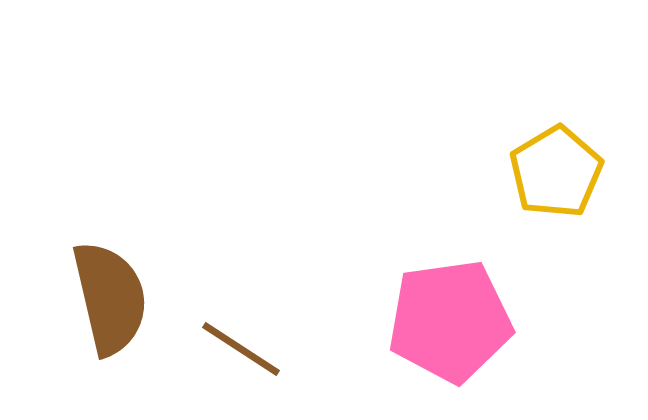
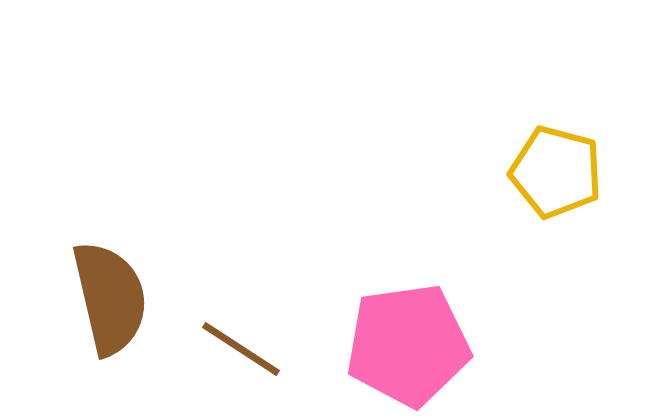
yellow pentagon: rotated 26 degrees counterclockwise
pink pentagon: moved 42 px left, 24 px down
